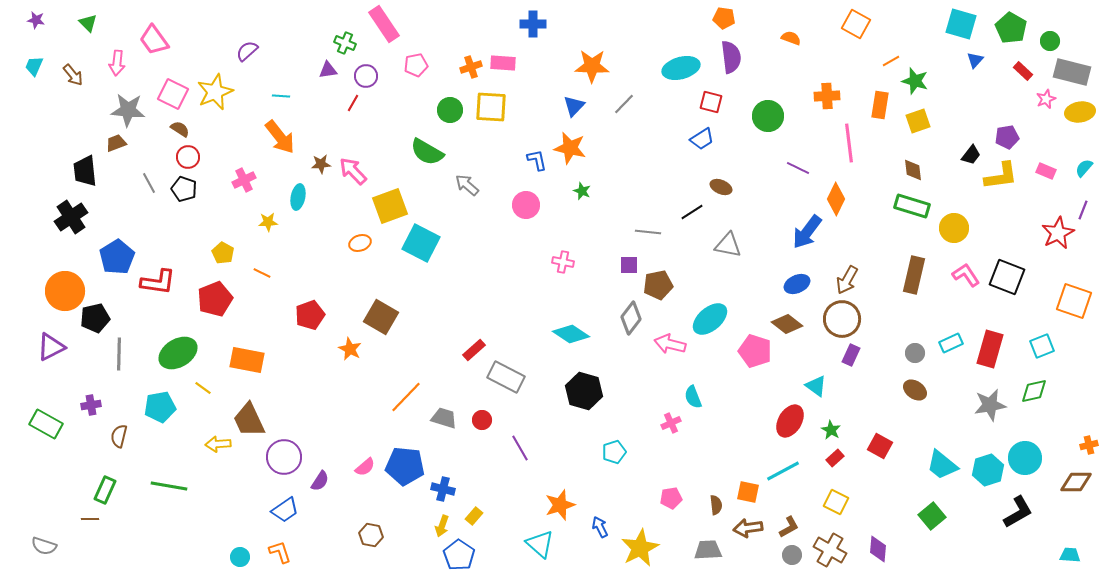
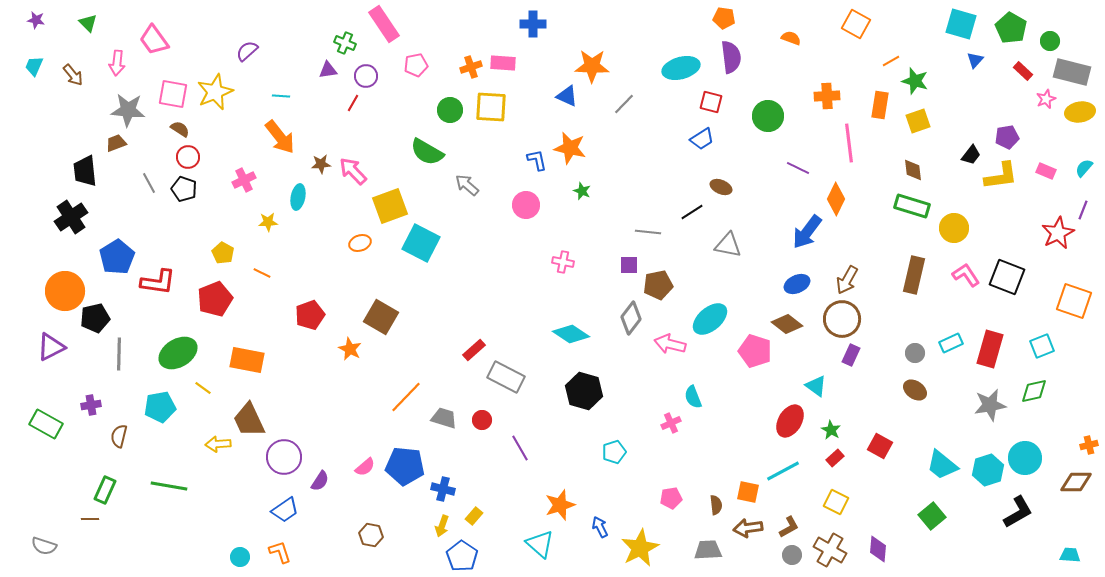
pink square at (173, 94): rotated 16 degrees counterclockwise
blue triangle at (574, 106): moved 7 px left, 10 px up; rotated 50 degrees counterclockwise
blue pentagon at (459, 555): moved 3 px right, 1 px down
